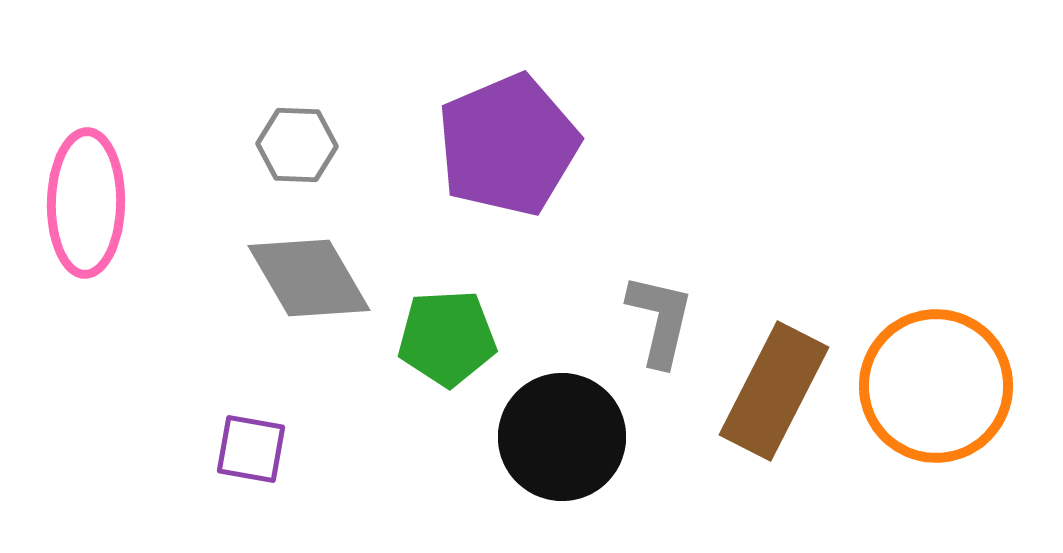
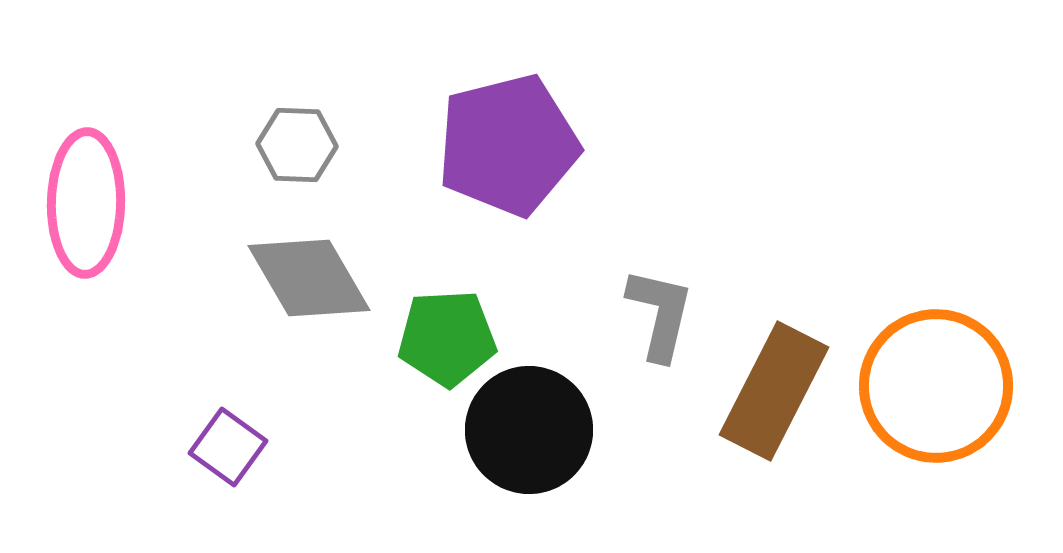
purple pentagon: rotated 9 degrees clockwise
gray L-shape: moved 6 px up
black circle: moved 33 px left, 7 px up
purple square: moved 23 px left, 2 px up; rotated 26 degrees clockwise
